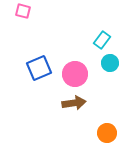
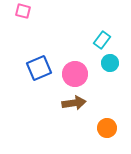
orange circle: moved 5 px up
